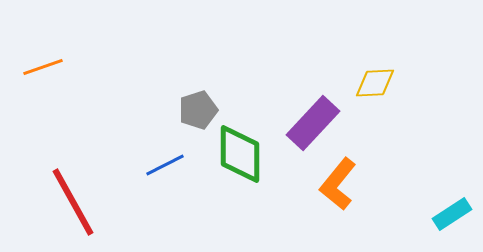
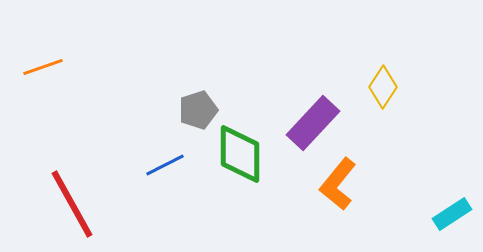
yellow diamond: moved 8 px right, 4 px down; rotated 54 degrees counterclockwise
red line: moved 1 px left, 2 px down
